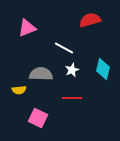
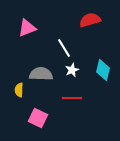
white line: rotated 30 degrees clockwise
cyan diamond: moved 1 px down
yellow semicircle: rotated 96 degrees clockwise
